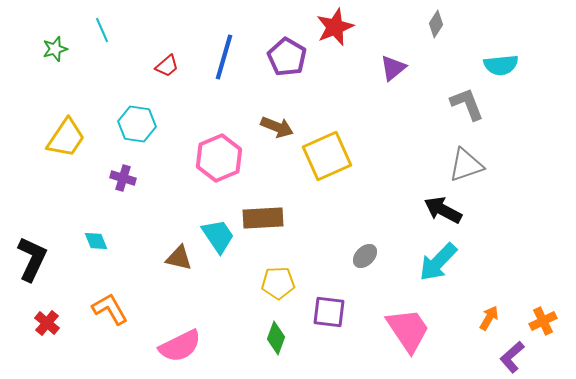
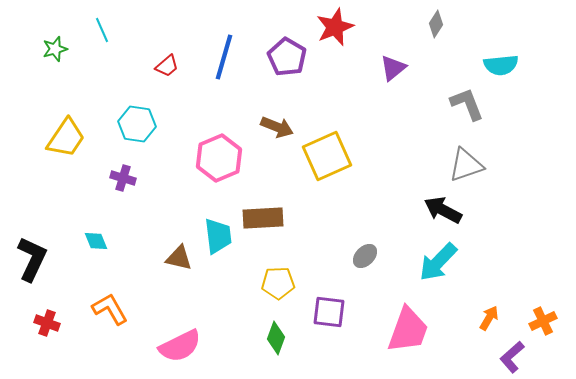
cyan trapezoid: rotated 27 degrees clockwise
red cross: rotated 20 degrees counterclockwise
pink trapezoid: rotated 54 degrees clockwise
